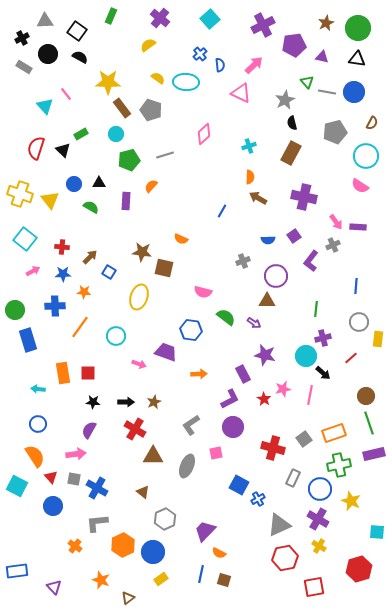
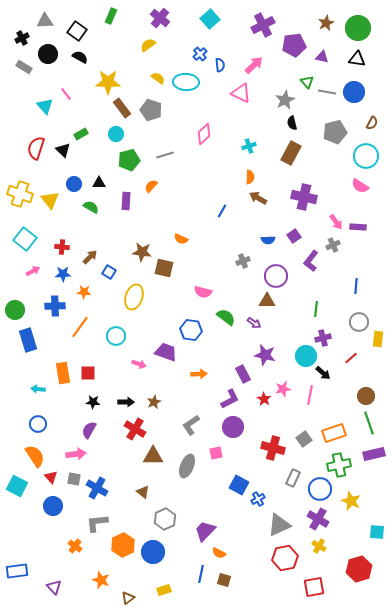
yellow ellipse at (139, 297): moved 5 px left
yellow rectangle at (161, 579): moved 3 px right, 11 px down; rotated 16 degrees clockwise
